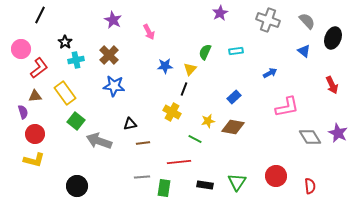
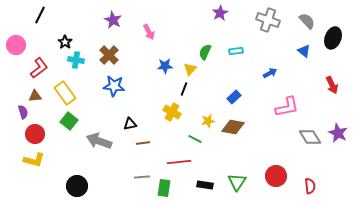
pink circle at (21, 49): moved 5 px left, 4 px up
cyan cross at (76, 60): rotated 21 degrees clockwise
green square at (76, 121): moved 7 px left
